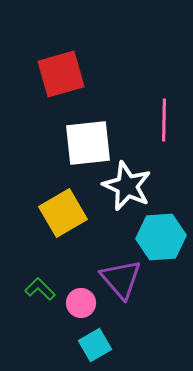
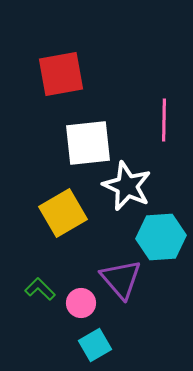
red square: rotated 6 degrees clockwise
